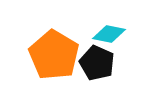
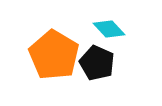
cyan diamond: moved 5 px up; rotated 36 degrees clockwise
